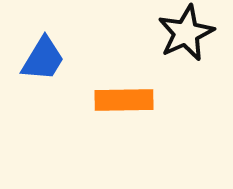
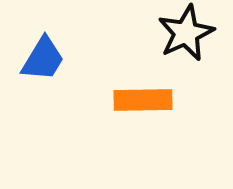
orange rectangle: moved 19 px right
